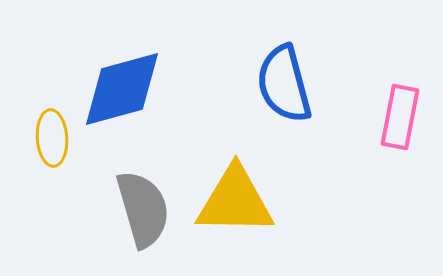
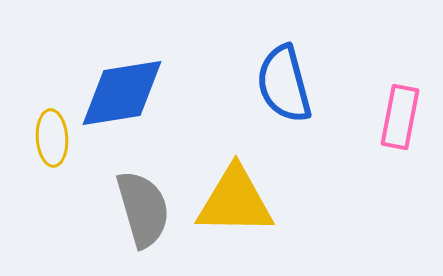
blue diamond: moved 4 px down; rotated 6 degrees clockwise
